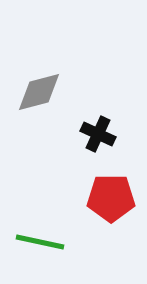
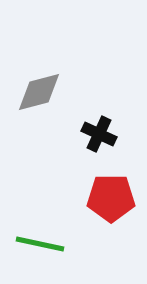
black cross: moved 1 px right
green line: moved 2 px down
